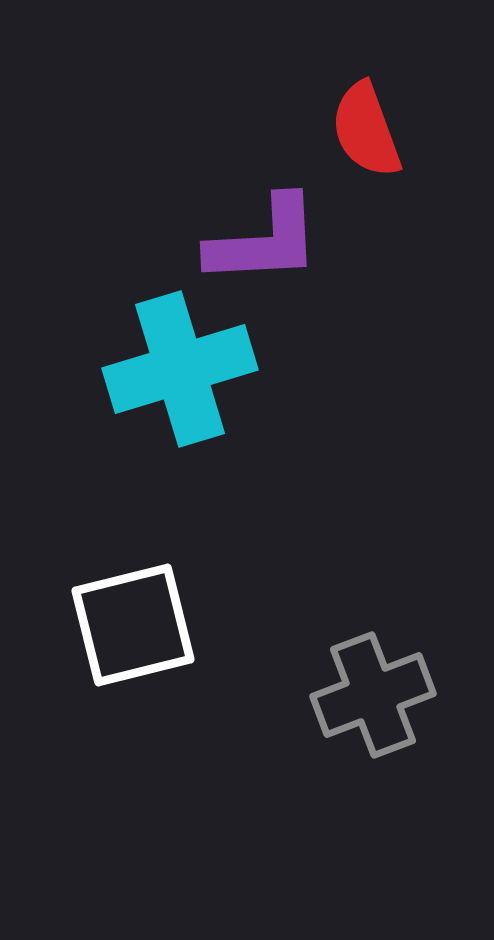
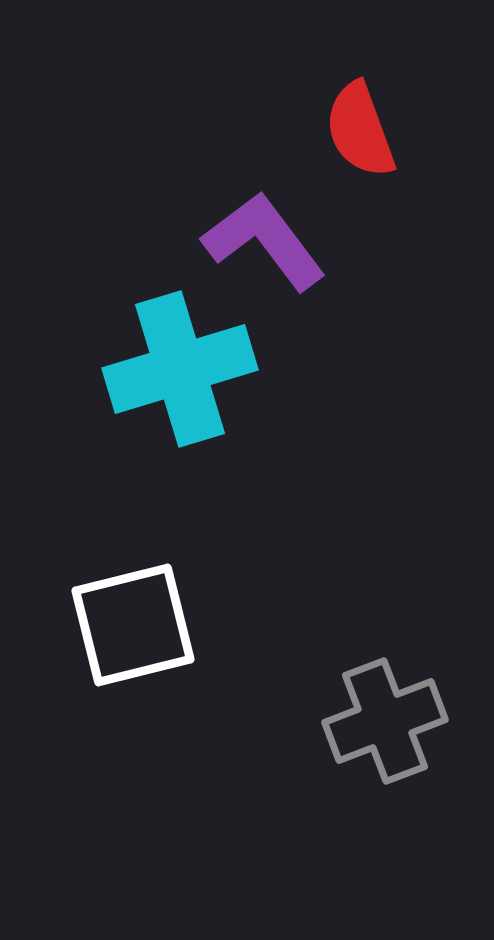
red semicircle: moved 6 px left
purple L-shape: rotated 124 degrees counterclockwise
gray cross: moved 12 px right, 26 px down
